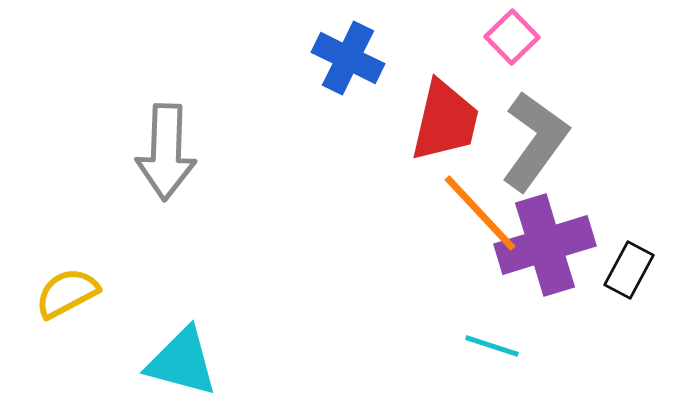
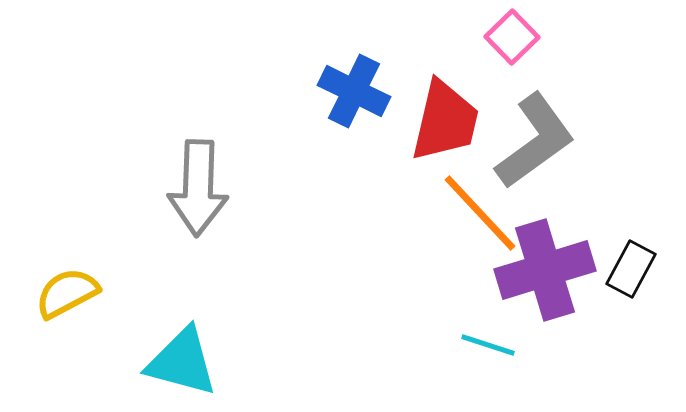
blue cross: moved 6 px right, 33 px down
gray L-shape: rotated 18 degrees clockwise
gray arrow: moved 32 px right, 36 px down
purple cross: moved 25 px down
black rectangle: moved 2 px right, 1 px up
cyan line: moved 4 px left, 1 px up
